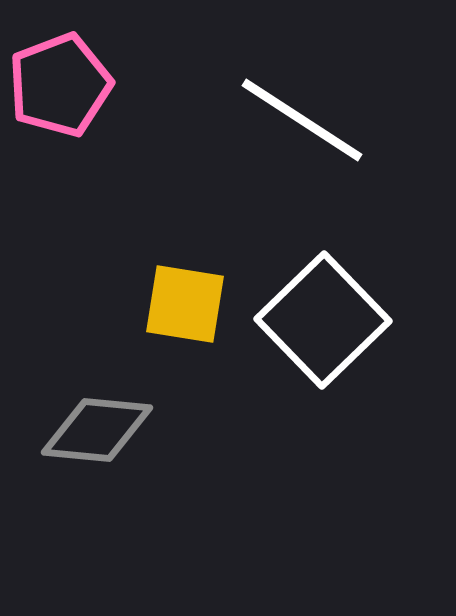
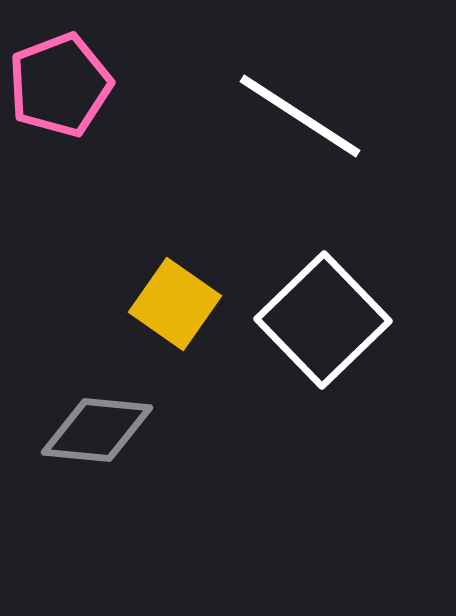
white line: moved 2 px left, 4 px up
yellow square: moved 10 px left; rotated 26 degrees clockwise
